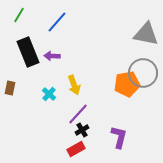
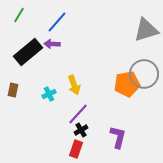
gray triangle: moved 4 px up; rotated 28 degrees counterclockwise
black rectangle: rotated 72 degrees clockwise
purple arrow: moved 12 px up
gray circle: moved 1 px right, 1 px down
brown rectangle: moved 3 px right, 2 px down
cyan cross: rotated 24 degrees clockwise
black cross: moved 1 px left
purple L-shape: moved 1 px left
red rectangle: rotated 42 degrees counterclockwise
